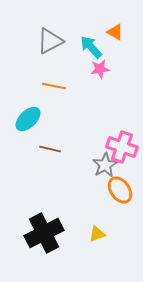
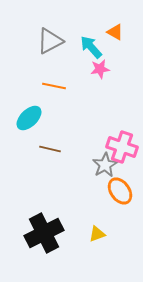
cyan ellipse: moved 1 px right, 1 px up
orange ellipse: moved 1 px down
